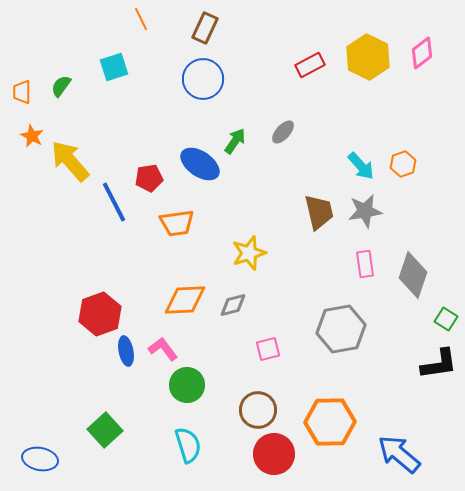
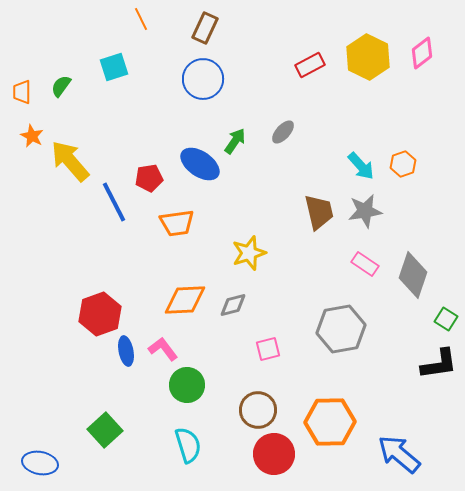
pink rectangle at (365, 264): rotated 48 degrees counterclockwise
blue ellipse at (40, 459): moved 4 px down
